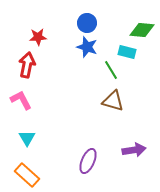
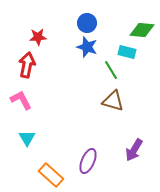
purple arrow: rotated 130 degrees clockwise
orange rectangle: moved 24 px right
